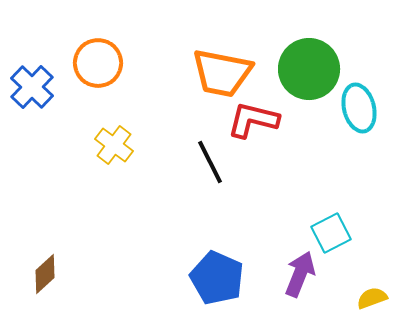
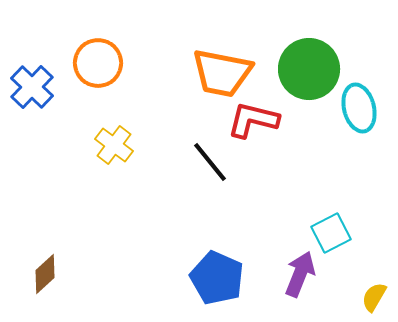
black line: rotated 12 degrees counterclockwise
yellow semicircle: moved 2 px right, 1 px up; rotated 40 degrees counterclockwise
